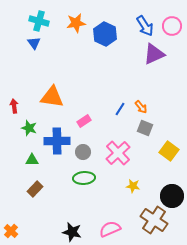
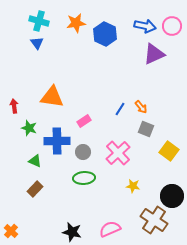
blue arrow: rotated 45 degrees counterclockwise
blue triangle: moved 3 px right
gray square: moved 1 px right, 1 px down
green triangle: moved 3 px right, 1 px down; rotated 24 degrees clockwise
